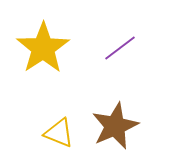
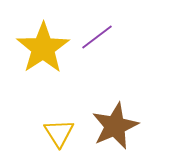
purple line: moved 23 px left, 11 px up
yellow triangle: rotated 36 degrees clockwise
